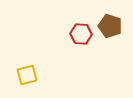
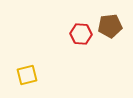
brown pentagon: rotated 25 degrees counterclockwise
